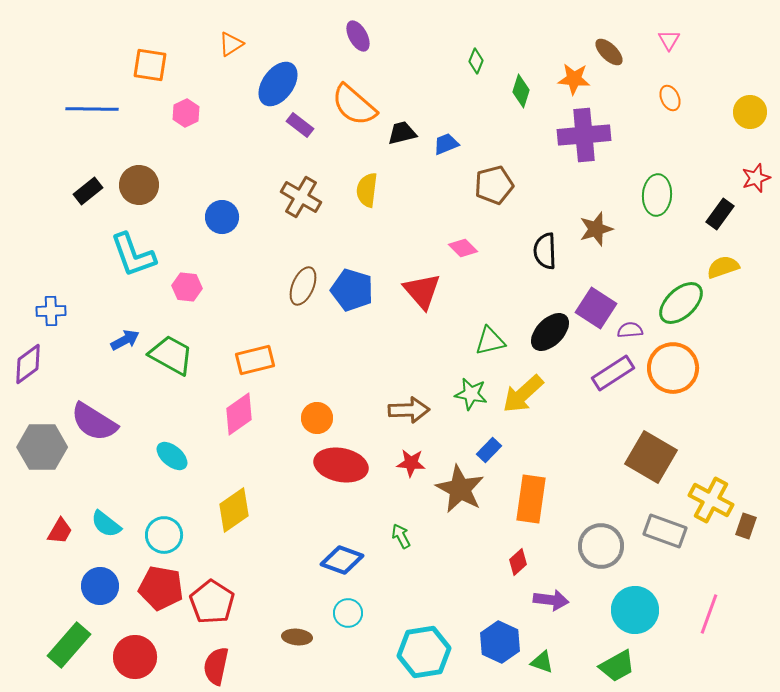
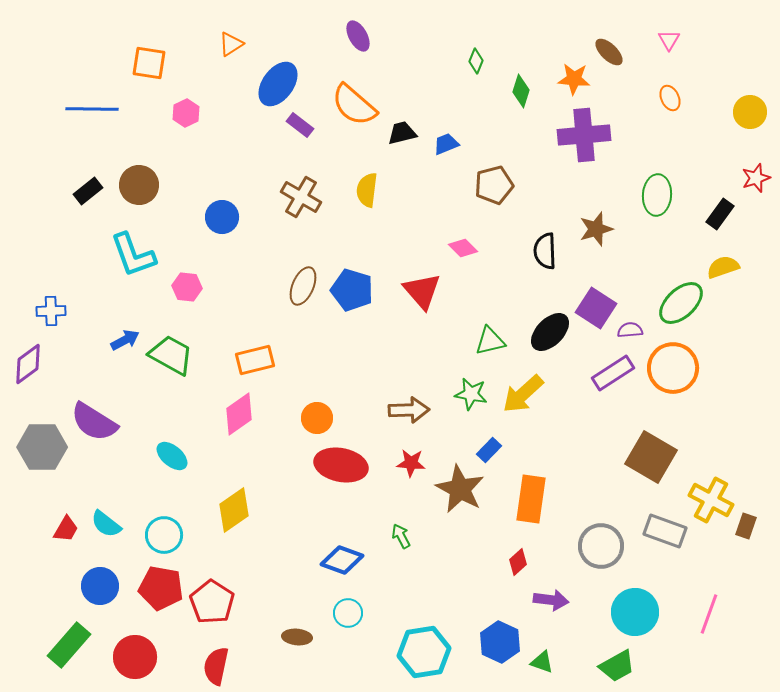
orange square at (150, 65): moved 1 px left, 2 px up
red trapezoid at (60, 531): moved 6 px right, 2 px up
cyan circle at (635, 610): moved 2 px down
